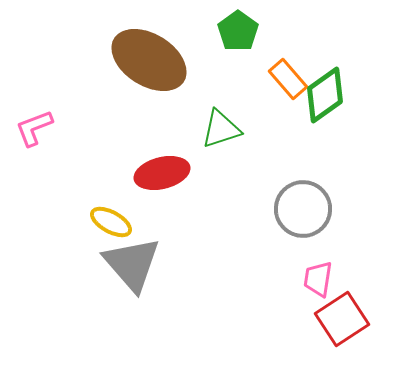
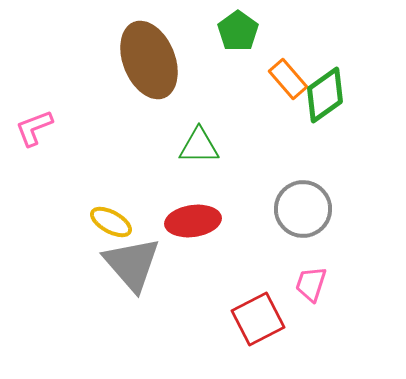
brown ellipse: rotated 36 degrees clockwise
green triangle: moved 22 px left, 17 px down; rotated 18 degrees clockwise
red ellipse: moved 31 px right, 48 px down; rotated 6 degrees clockwise
pink trapezoid: moved 7 px left, 5 px down; rotated 9 degrees clockwise
red square: moved 84 px left; rotated 6 degrees clockwise
